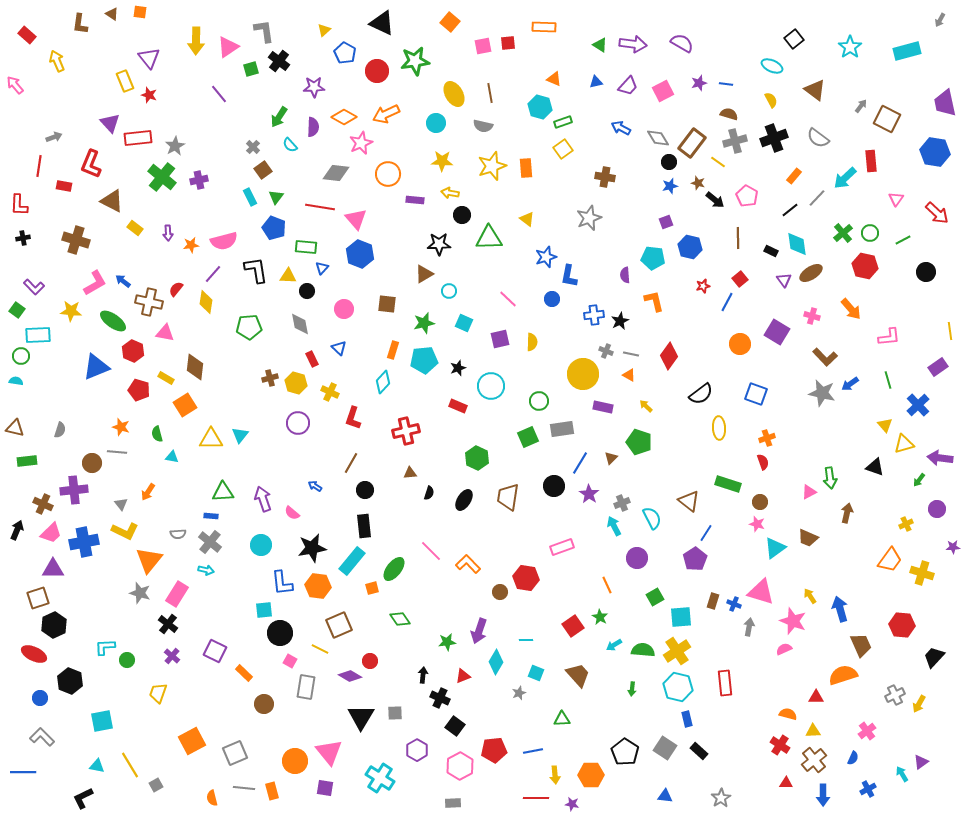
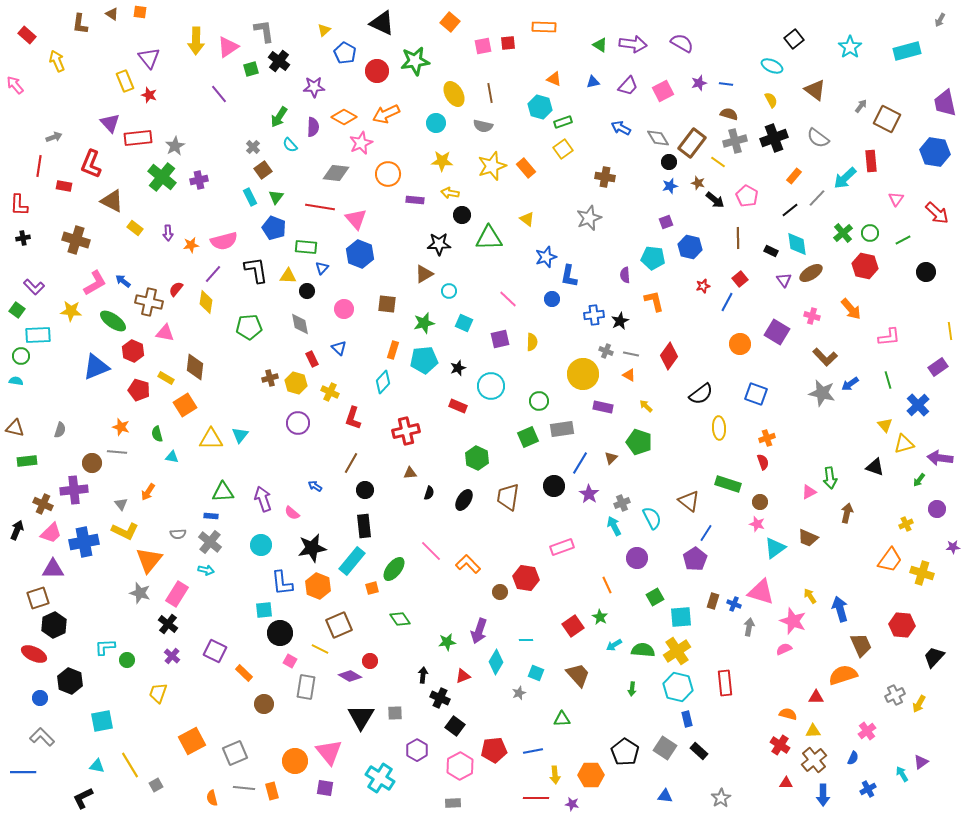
blue triangle at (596, 82): moved 3 px left
orange rectangle at (526, 168): rotated 36 degrees counterclockwise
orange hexagon at (318, 586): rotated 15 degrees clockwise
